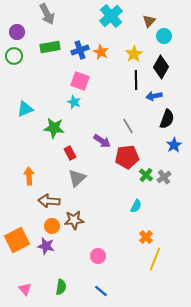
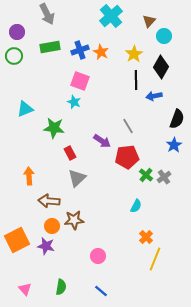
black semicircle: moved 10 px right
